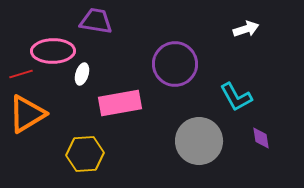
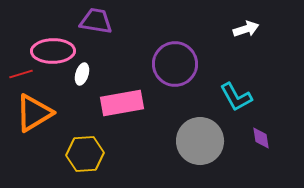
pink rectangle: moved 2 px right
orange triangle: moved 7 px right, 1 px up
gray circle: moved 1 px right
